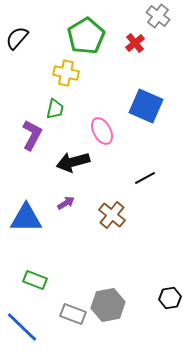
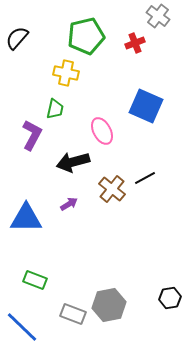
green pentagon: rotated 18 degrees clockwise
red cross: rotated 18 degrees clockwise
purple arrow: moved 3 px right, 1 px down
brown cross: moved 26 px up
gray hexagon: moved 1 px right
